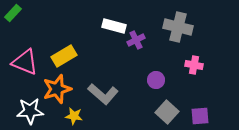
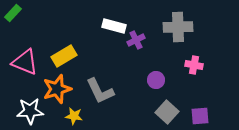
gray cross: rotated 16 degrees counterclockwise
gray L-shape: moved 3 px left, 3 px up; rotated 24 degrees clockwise
